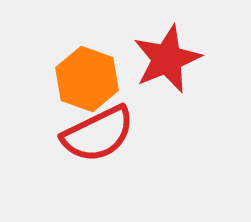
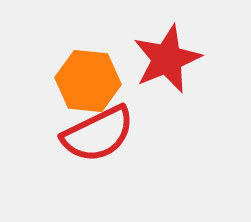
orange hexagon: moved 1 px right, 2 px down; rotated 14 degrees counterclockwise
